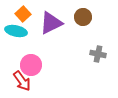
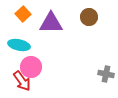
brown circle: moved 6 px right
purple triangle: rotated 25 degrees clockwise
cyan ellipse: moved 3 px right, 14 px down
gray cross: moved 8 px right, 20 px down
pink circle: moved 2 px down
